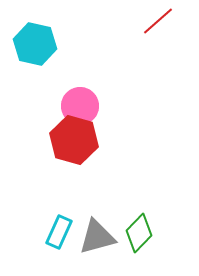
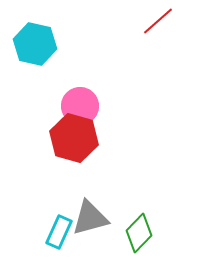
red hexagon: moved 2 px up
gray triangle: moved 7 px left, 19 px up
